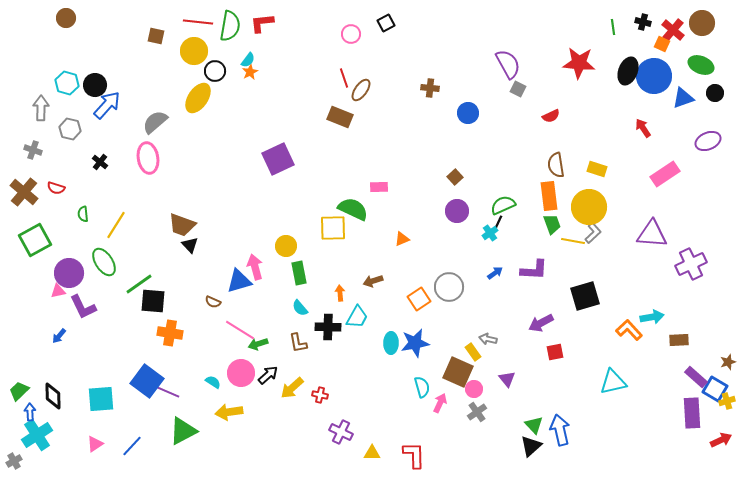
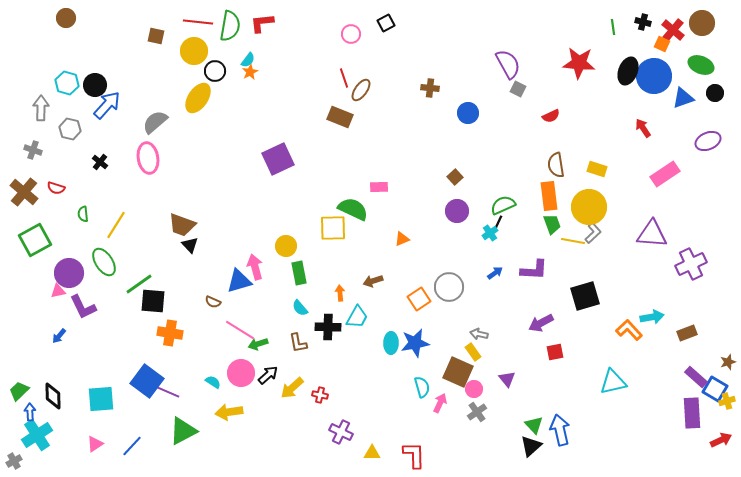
gray arrow at (488, 339): moved 9 px left, 5 px up
brown rectangle at (679, 340): moved 8 px right, 7 px up; rotated 18 degrees counterclockwise
